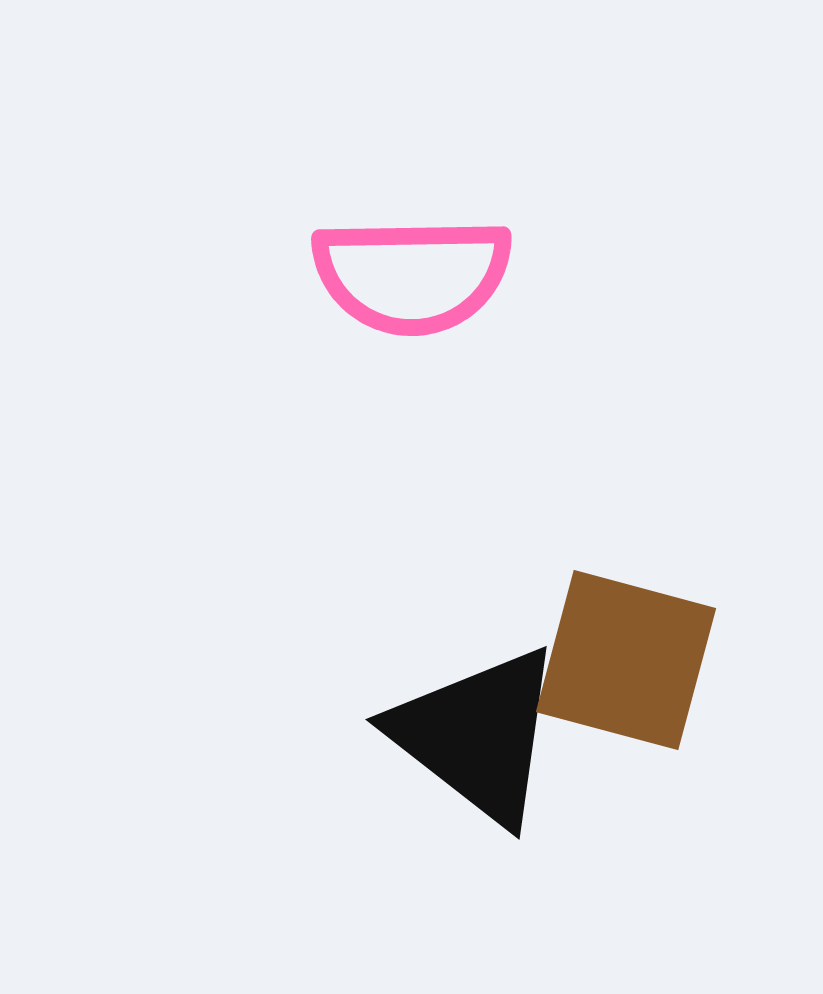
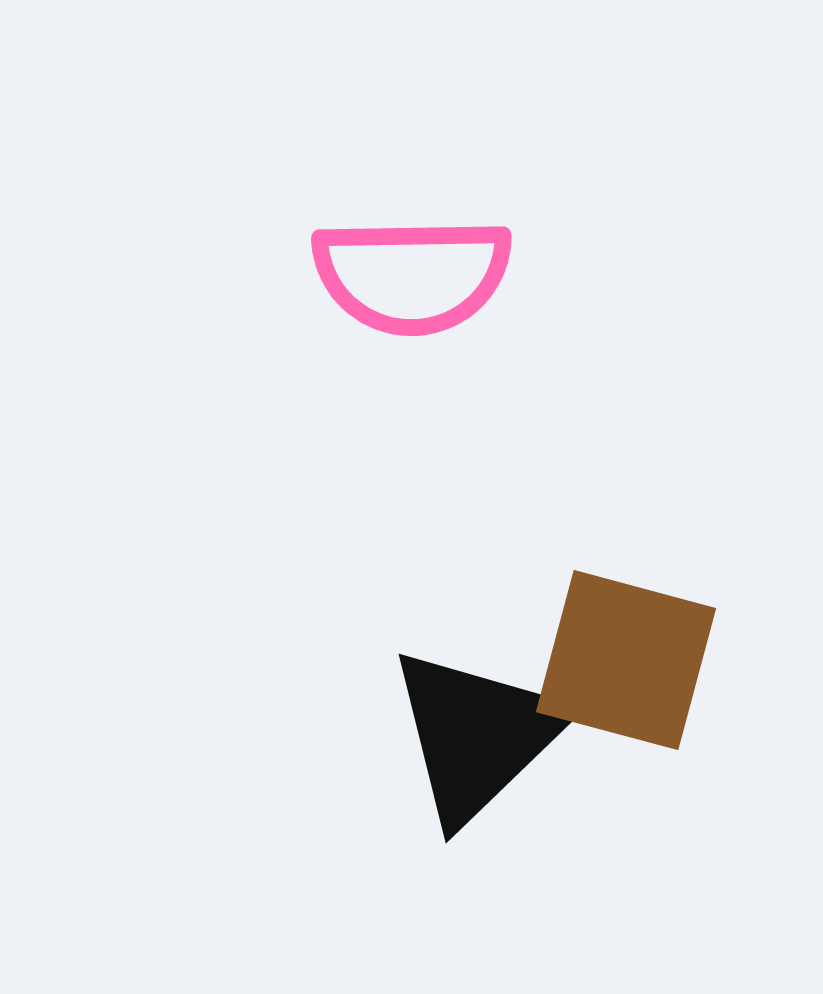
black triangle: rotated 38 degrees clockwise
